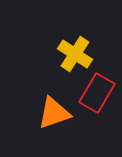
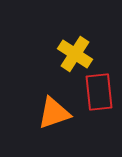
red rectangle: moved 2 px right, 1 px up; rotated 36 degrees counterclockwise
